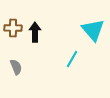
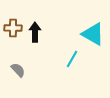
cyan triangle: moved 4 px down; rotated 20 degrees counterclockwise
gray semicircle: moved 2 px right, 3 px down; rotated 21 degrees counterclockwise
